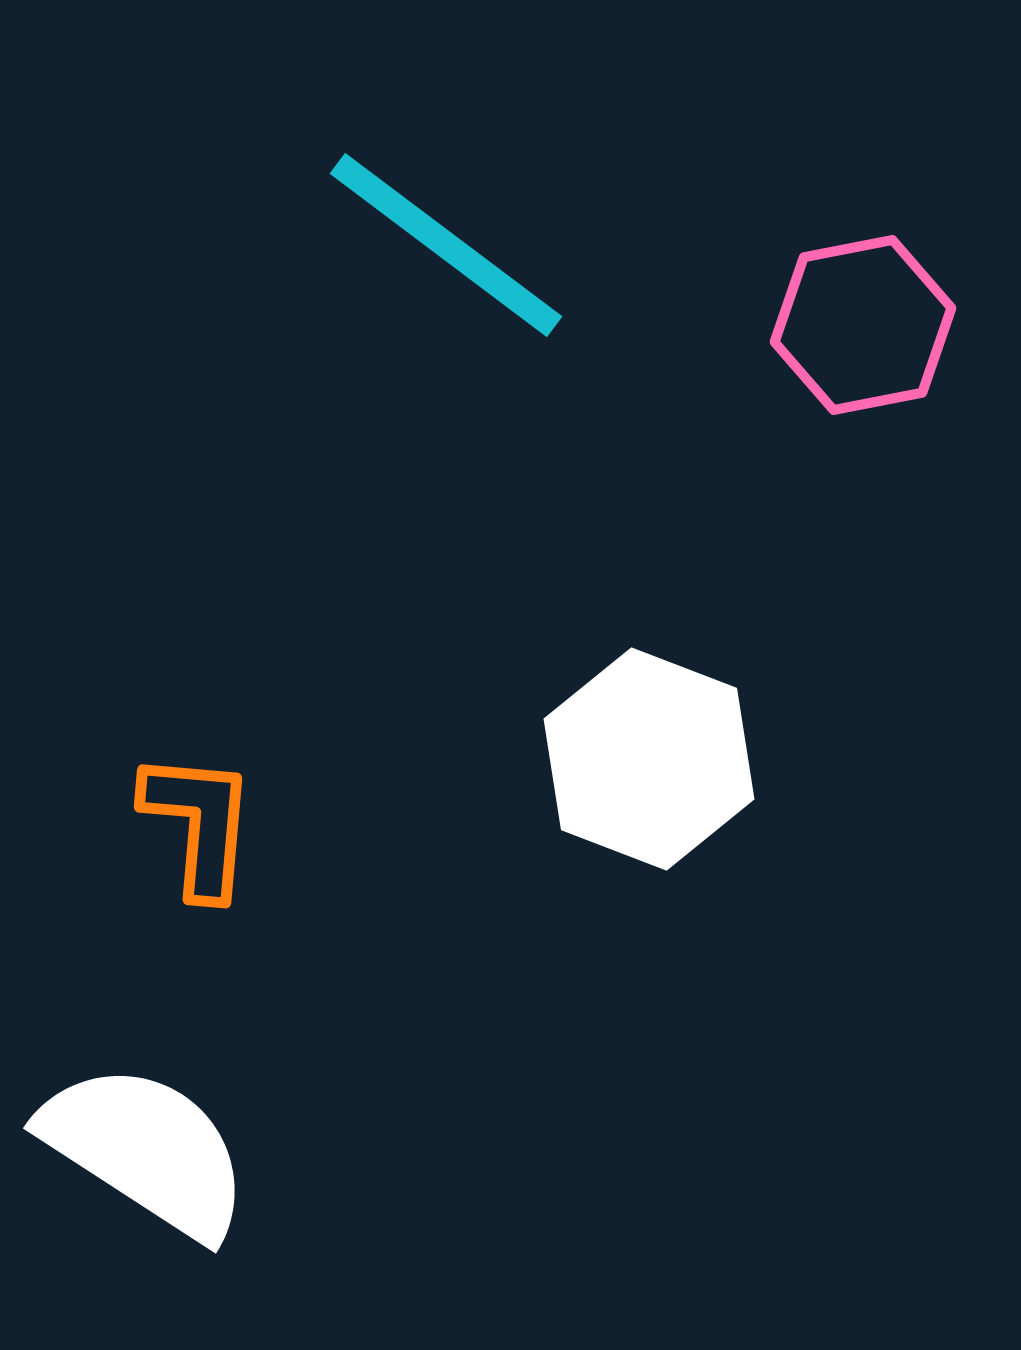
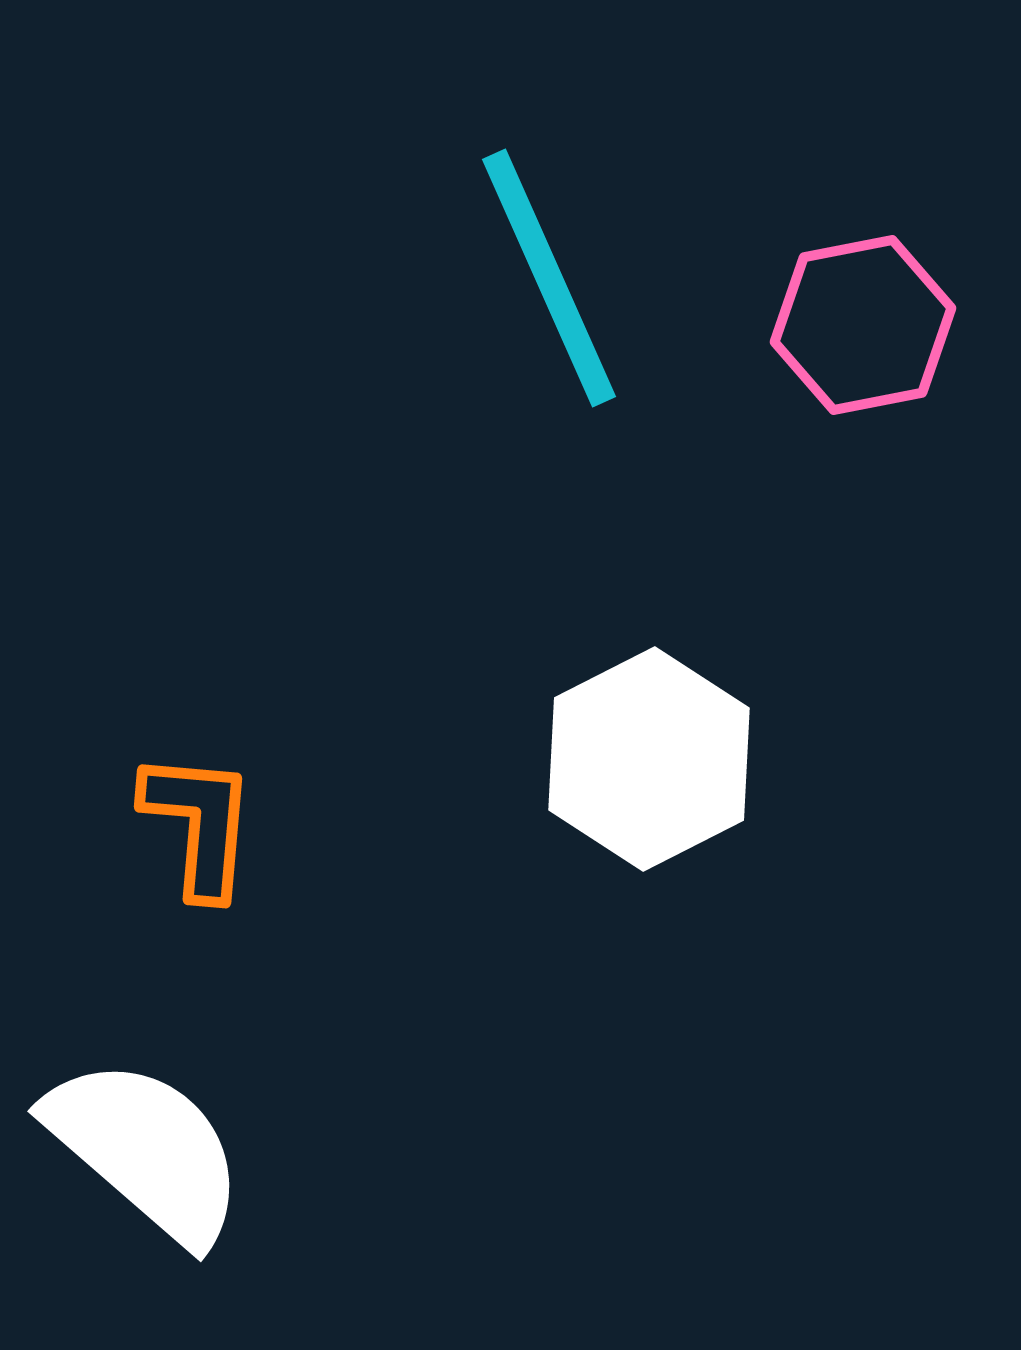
cyan line: moved 103 px right, 33 px down; rotated 29 degrees clockwise
white hexagon: rotated 12 degrees clockwise
white semicircle: rotated 8 degrees clockwise
